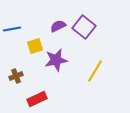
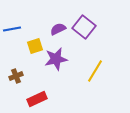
purple semicircle: moved 3 px down
purple star: moved 1 px up
